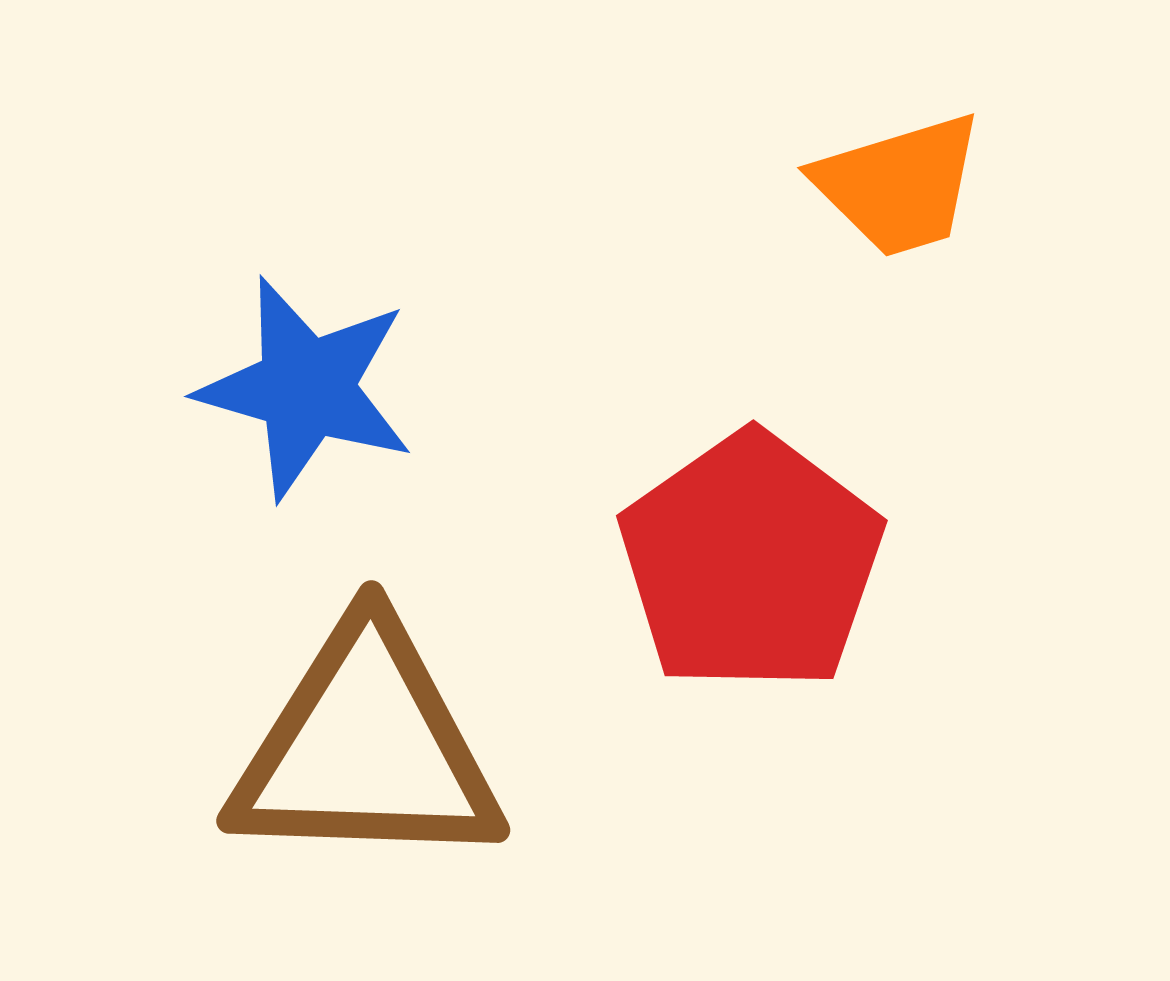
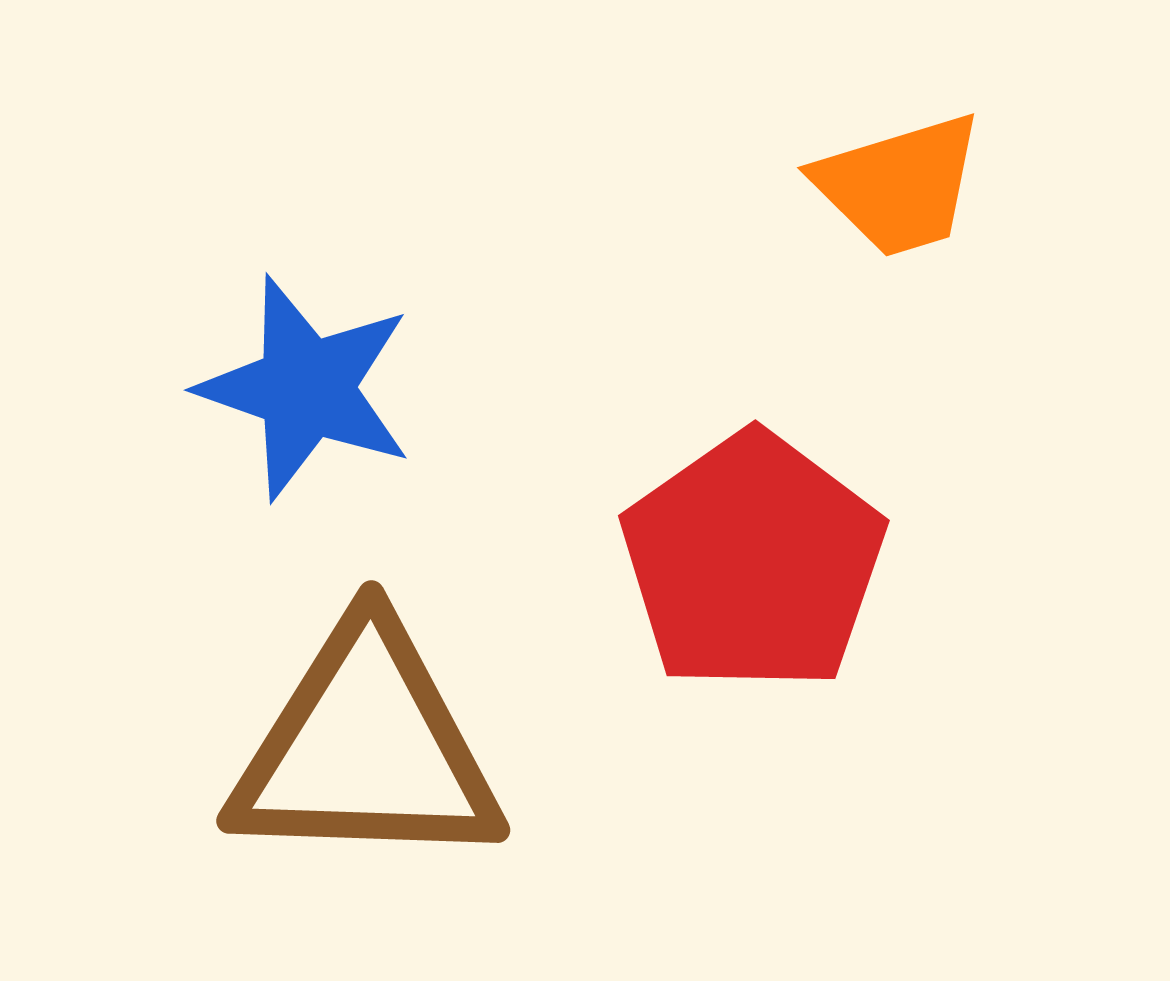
blue star: rotated 3 degrees clockwise
red pentagon: moved 2 px right
